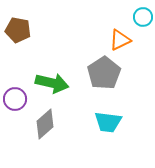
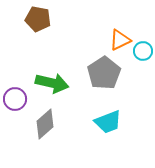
cyan circle: moved 34 px down
brown pentagon: moved 20 px right, 11 px up
cyan trapezoid: rotated 28 degrees counterclockwise
